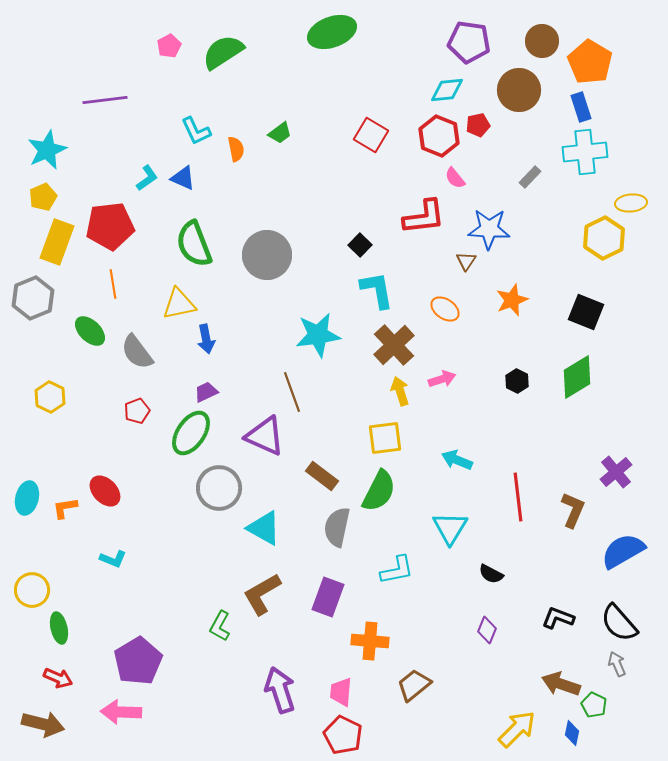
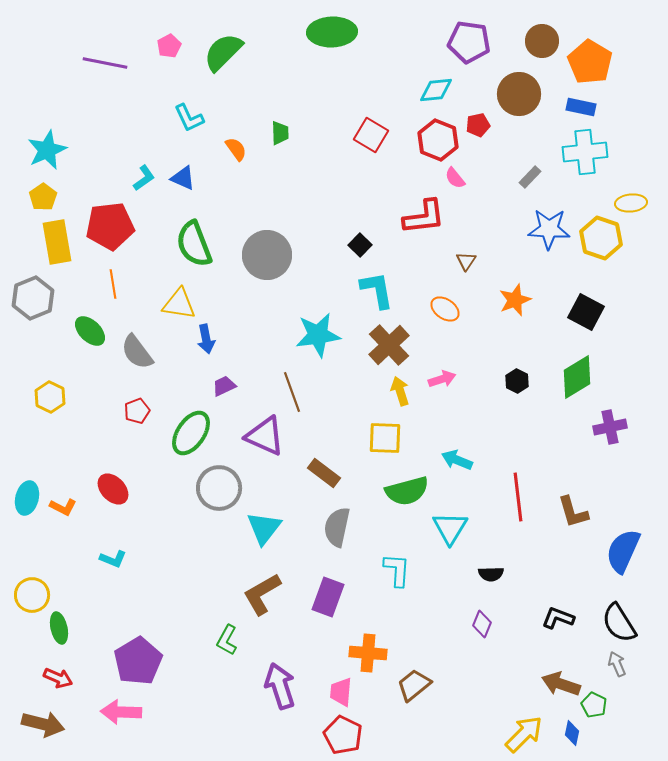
green ellipse at (332, 32): rotated 18 degrees clockwise
green semicircle at (223, 52): rotated 12 degrees counterclockwise
cyan diamond at (447, 90): moved 11 px left
brown circle at (519, 90): moved 4 px down
purple line at (105, 100): moved 37 px up; rotated 18 degrees clockwise
blue rectangle at (581, 107): rotated 60 degrees counterclockwise
cyan L-shape at (196, 131): moved 7 px left, 13 px up
green trapezoid at (280, 133): rotated 55 degrees counterclockwise
red hexagon at (439, 136): moved 1 px left, 4 px down
orange semicircle at (236, 149): rotated 25 degrees counterclockwise
cyan L-shape at (147, 178): moved 3 px left
yellow pentagon at (43, 197): rotated 12 degrees counterclockwise
blue star at (489, 229): moved 60 px right
yellow hexagon at (604, 238): moved 3 px left; rotated 15 degrees counterclockwise
yellow rectangle at (57, 242): rotated 30 degrees counterclockwise
orange star at (512, 300): moved 3 px right
yellow triangle at (179, 304): rotated 21 degrees clockwise
black square at (586, 312): rotated 6 degrees clockwise
brown cross at (394, 345): moved 5 px left
purple trapezoid at (206, 392): moved 18 px right, 6 px up
yellow square at (385, 438): rotated 9 degrees clockwise
purple cross at (616, 472): moved 6 px left, 45 px up; rotated 28 degrees clockwise
brown rectangle at (322, 476): moved 2 px right, 3 px up
red ellipse at (105, 491): moved 8 px right, 2 px up
green semicircle at (379, 491): moved 28 px right; rotated 48 degrees clockwise
orange L-shape at (65, 508): moved 2 px left, 1 px up; rotated 144 degrees counterclockwise
brown L-shape at (573, 510): moved 2 px down; rotated 141 degrees clockwise
cyan triangle at (264, 528): rotated 39 degrees clockwise
blue semicircle at (623, 551): rotated 36 degrees counterclockwise
cyan L-shape at (397, 570): rotated 75 degrees counterclockwise
black semicircle at (491, 574): rotated 30 degrees counterclockwise
yellow circle at (32, 590): moved 5 px down
black semicircle at (619, 623): rotated 9 degrees clockwise
green L-shape at (220, 626): moved 7 px right, 14 px down
purple diamond at (487, 630): moved 5 px left, 6 px up
orange cross at (370, 641): moved 2 px left, 12 px down
purple arrow at (280, 690): moved 4 px up
yellow arrow at (517, 729): moved 7 px right, 5 px down
